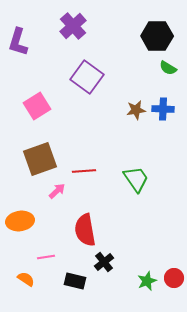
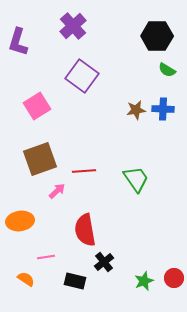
green semicircle: moved 1 px left, 2 px down
purple square: moved 5 px left, 1 px up
green star: moved 3 px left
